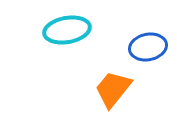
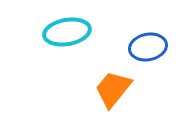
cyan ellipse: moved 2 px down
